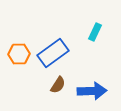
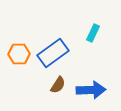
cyan rectangle: moved 2 px left, 1 px down
blue arrow: moved 1 px left, 1 px up
